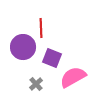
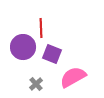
purple square: moved 4 px up
